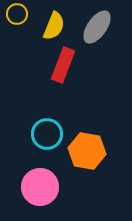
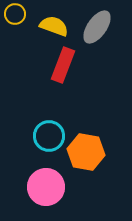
yellow circle: moved 2 px left
yellow semicircle: rotated 92 degrees counterclockwise
cyan circle: moved 2 px right, 2 px down
orange hexagon: moved 1 px left, 1 px down
pink circle: moved 6 px right
